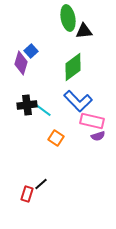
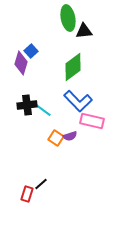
purple semicircle: moved 28 px left
